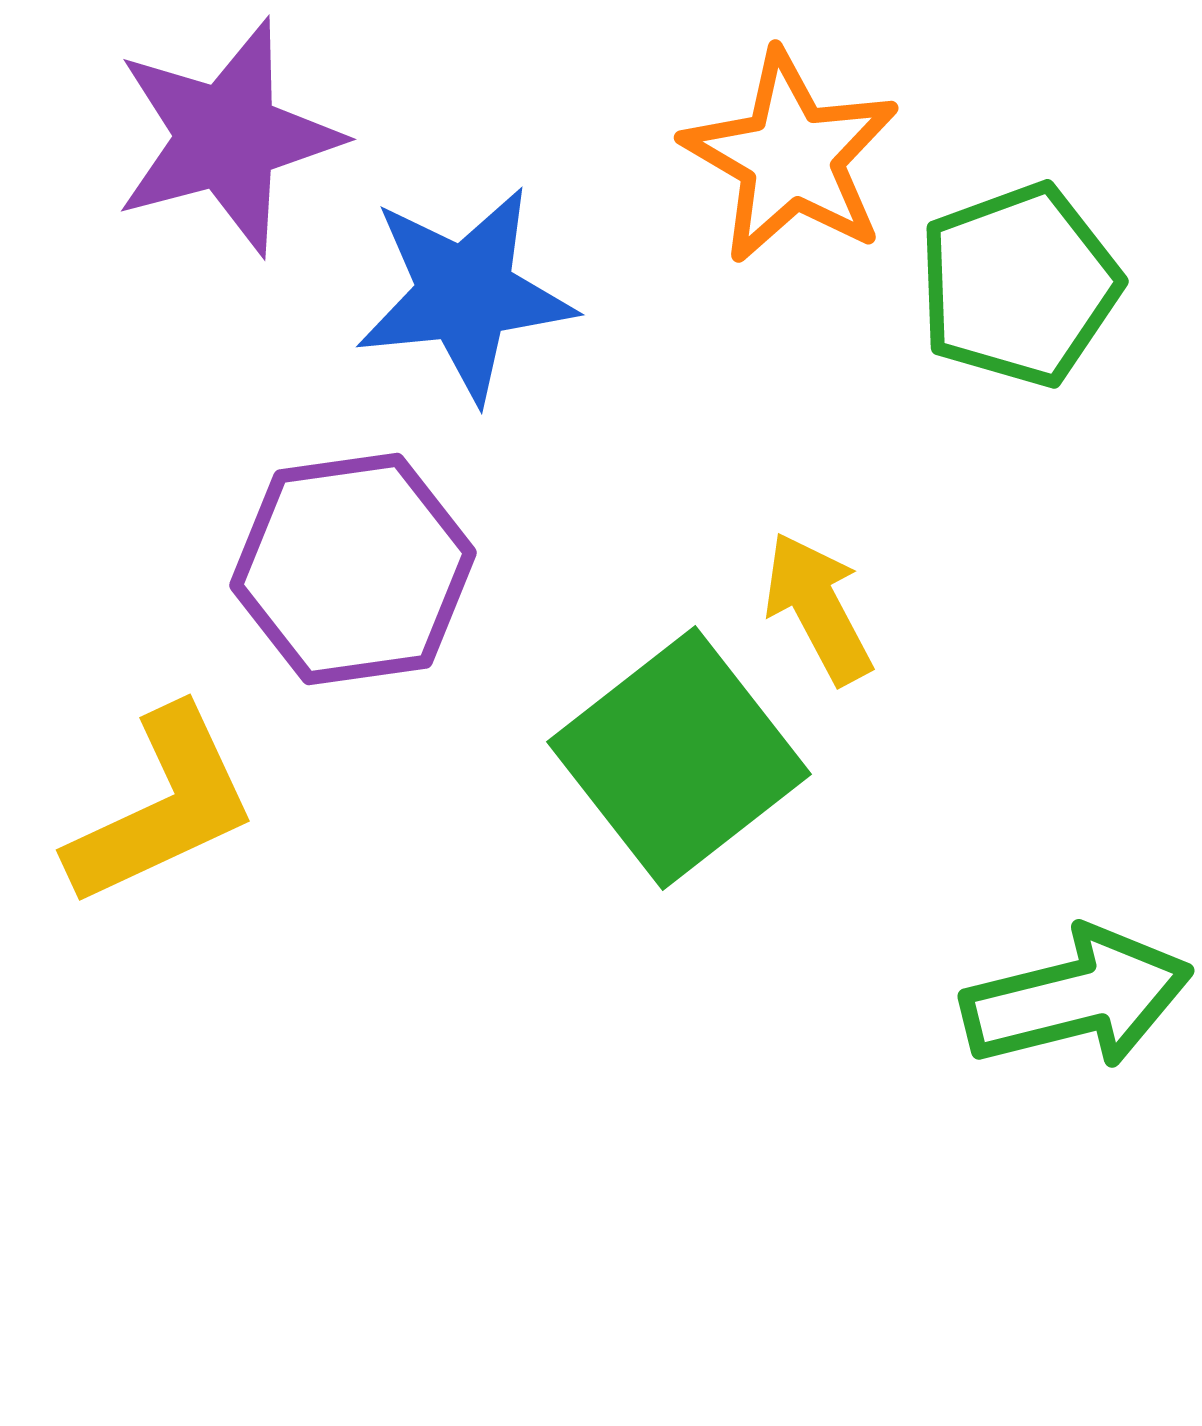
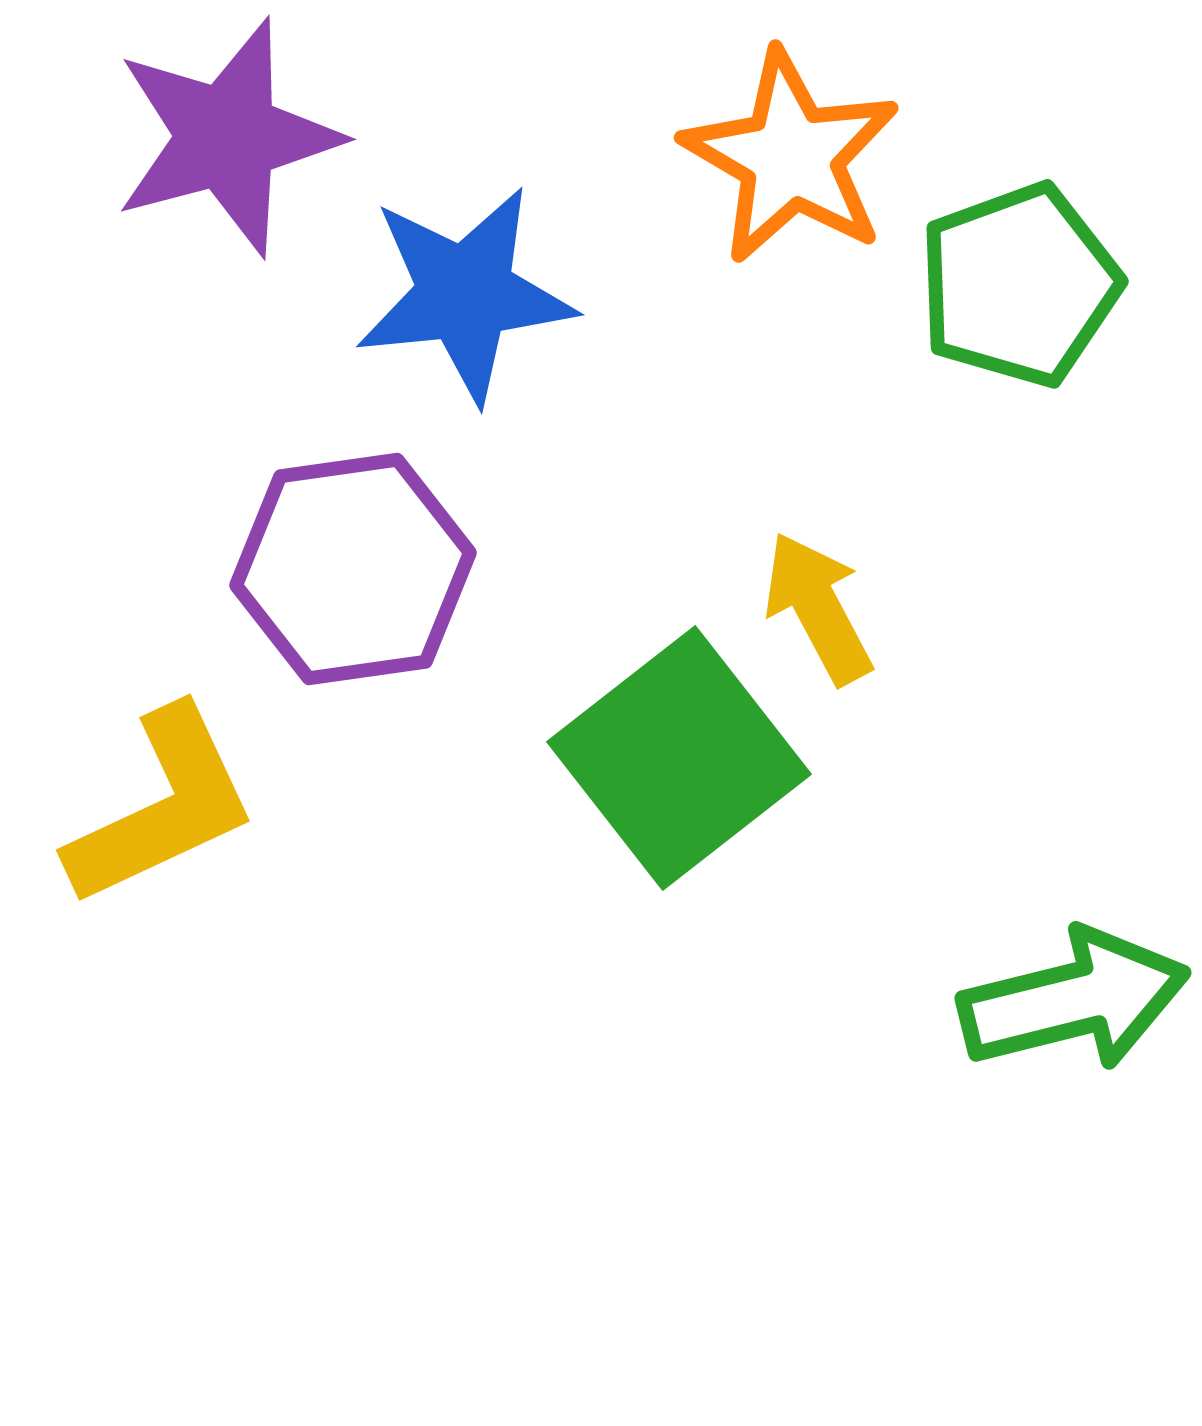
green arrow: moved 3 px left, 2 px down
